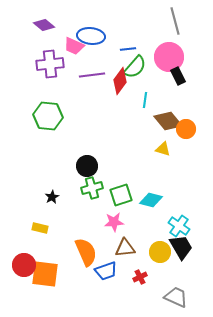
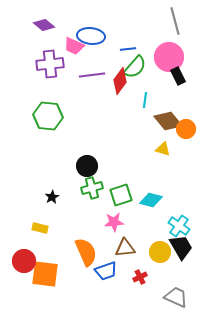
red circle: moved 4 px up
